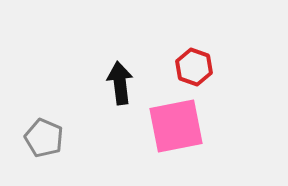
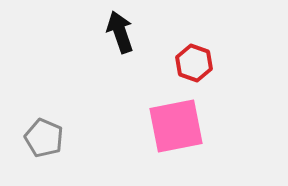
red hexagon: moved 4 px up
black arrow: moved 51 px up; rotated 12 degrees counterclockwise
